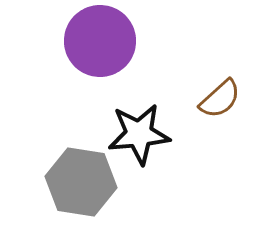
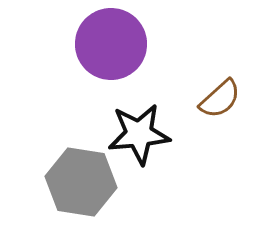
purple circle: moved 11 px right, 3 px down
